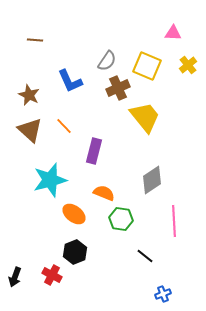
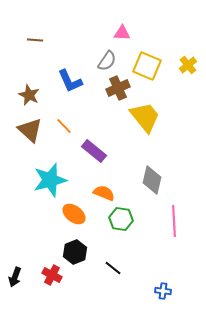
pink triangle: moved 51 px left
purple rectangle: rotated 65 degrees counterclockwise
gray diamond: rotated 44 degrees counterclockwise
black line: moved 32 px left, 12 px down
blue cross: moved 3 px up; rotated 28 degrees clockwise
